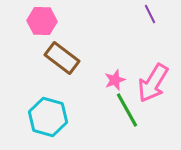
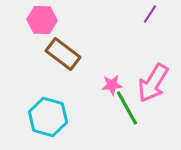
purple line: rotated 60 degrees clockwise
pink hexagon: moved 1 px up
brown rectangle: moved 1 px right, 4 px up
pink star: moved 3 px left, 5 px down; rotated 15 degrees clockwise
green line: moved 2 px up
